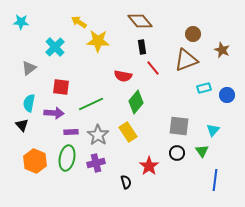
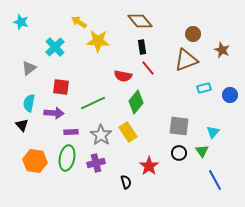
cyan star: rotated 14 degrees clockwise
red line: moved 5 px left
blue circle: moved 3 px right
green line: moved 2 px right, 1 px up
cyan triangle: moved 2 px down
gray star: moved 3 px right
black circle: moved 2 px right
orange hexagon: rotated 15 degrees counterclockwise
blue line: rotated 35 degrees counterclockwise
